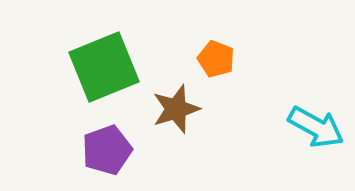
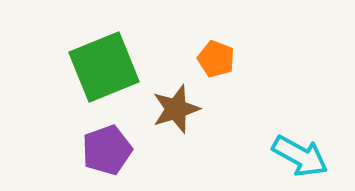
cyan arrow: moved 16 px left, 29 px down
